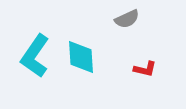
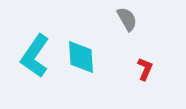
gray semicircle: rotated 95 degrees counterclockwise
red L-shape: rotated 80 degrees counterclockwise
